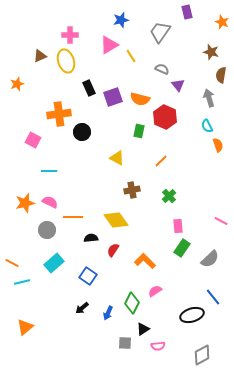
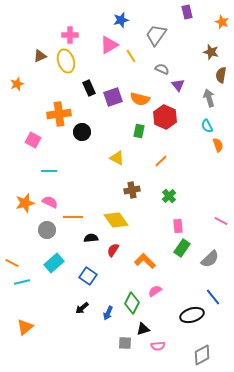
gray trapezoid at (160, 32): moved 4 px left, 3 px down
black triangle at (143, 329): rotated 16 degrees clockwise
